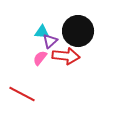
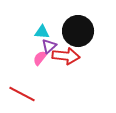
purple triangle: moved 1 px left, 5 px down
